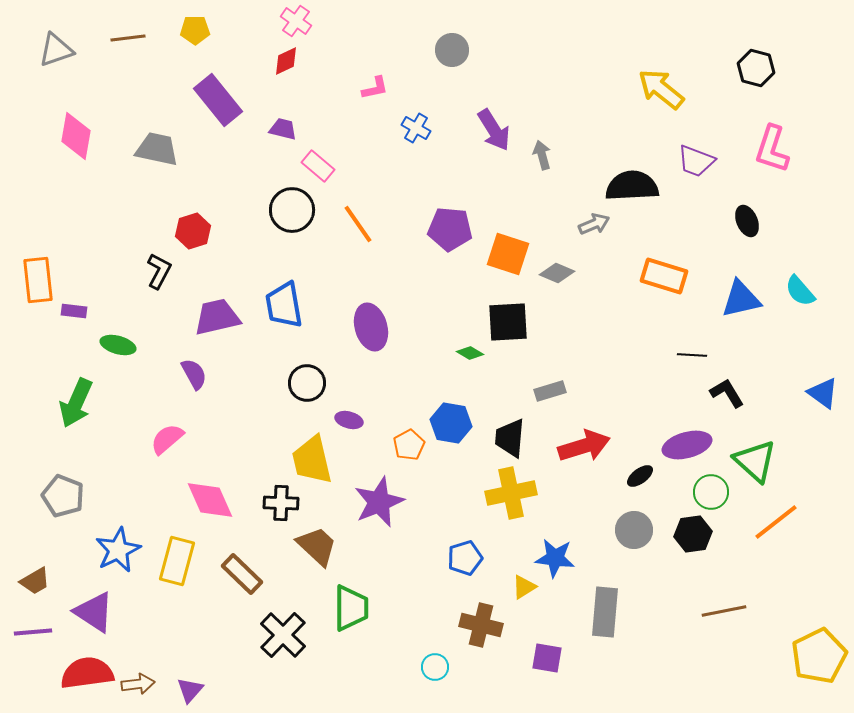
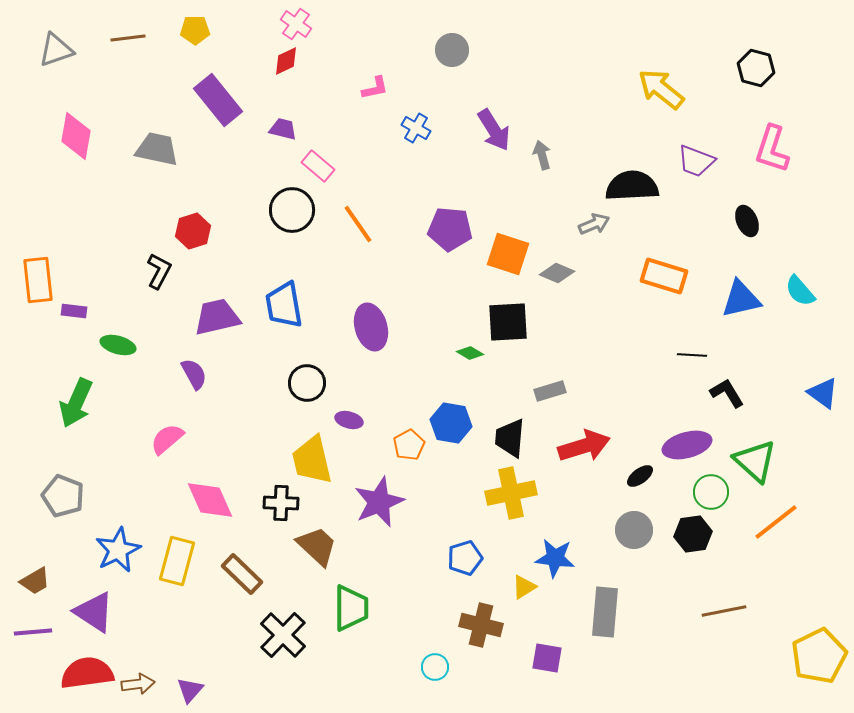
pink cross at (296, 21): moved 3 px down
